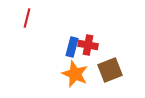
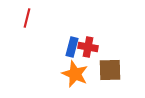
red cross: moved 2 px down
brown square: rotated 20 degrees clockwise
